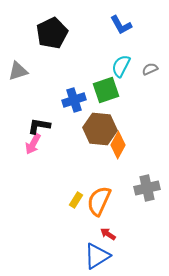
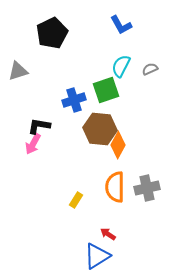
orange semicircle: moved 16 px right, 14 px up; rotated 24 degrees counterclockwise
